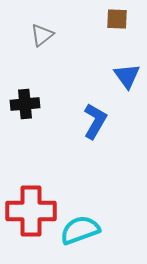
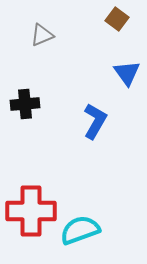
brown square: rotated 35 degrees clockwise
gray triangle: rotated 15 degrees clockwise
blue triangle: moved 3 px up
